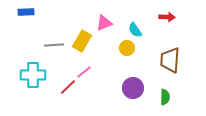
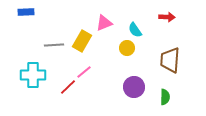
purple circle: moved 1 px right, 1 px up
